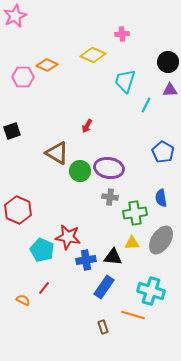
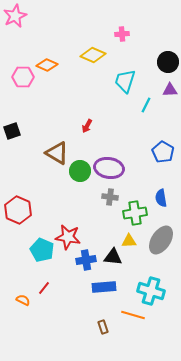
yellow triangle: moved 3 px left, 2 px up
blue rectangle: rotated 50 degrees clockwise
